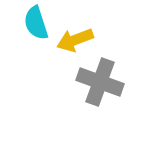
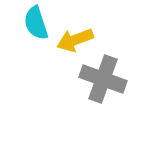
gray cross: moved 3 px right, 3 px up
